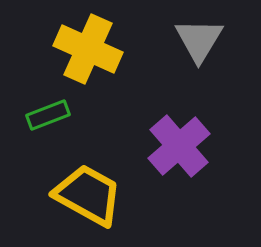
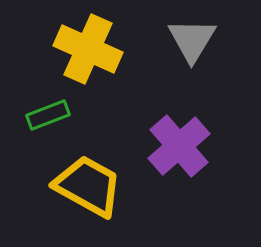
gray triangle: moved 7 px left
yellow trapezoid: moved 9 px up
